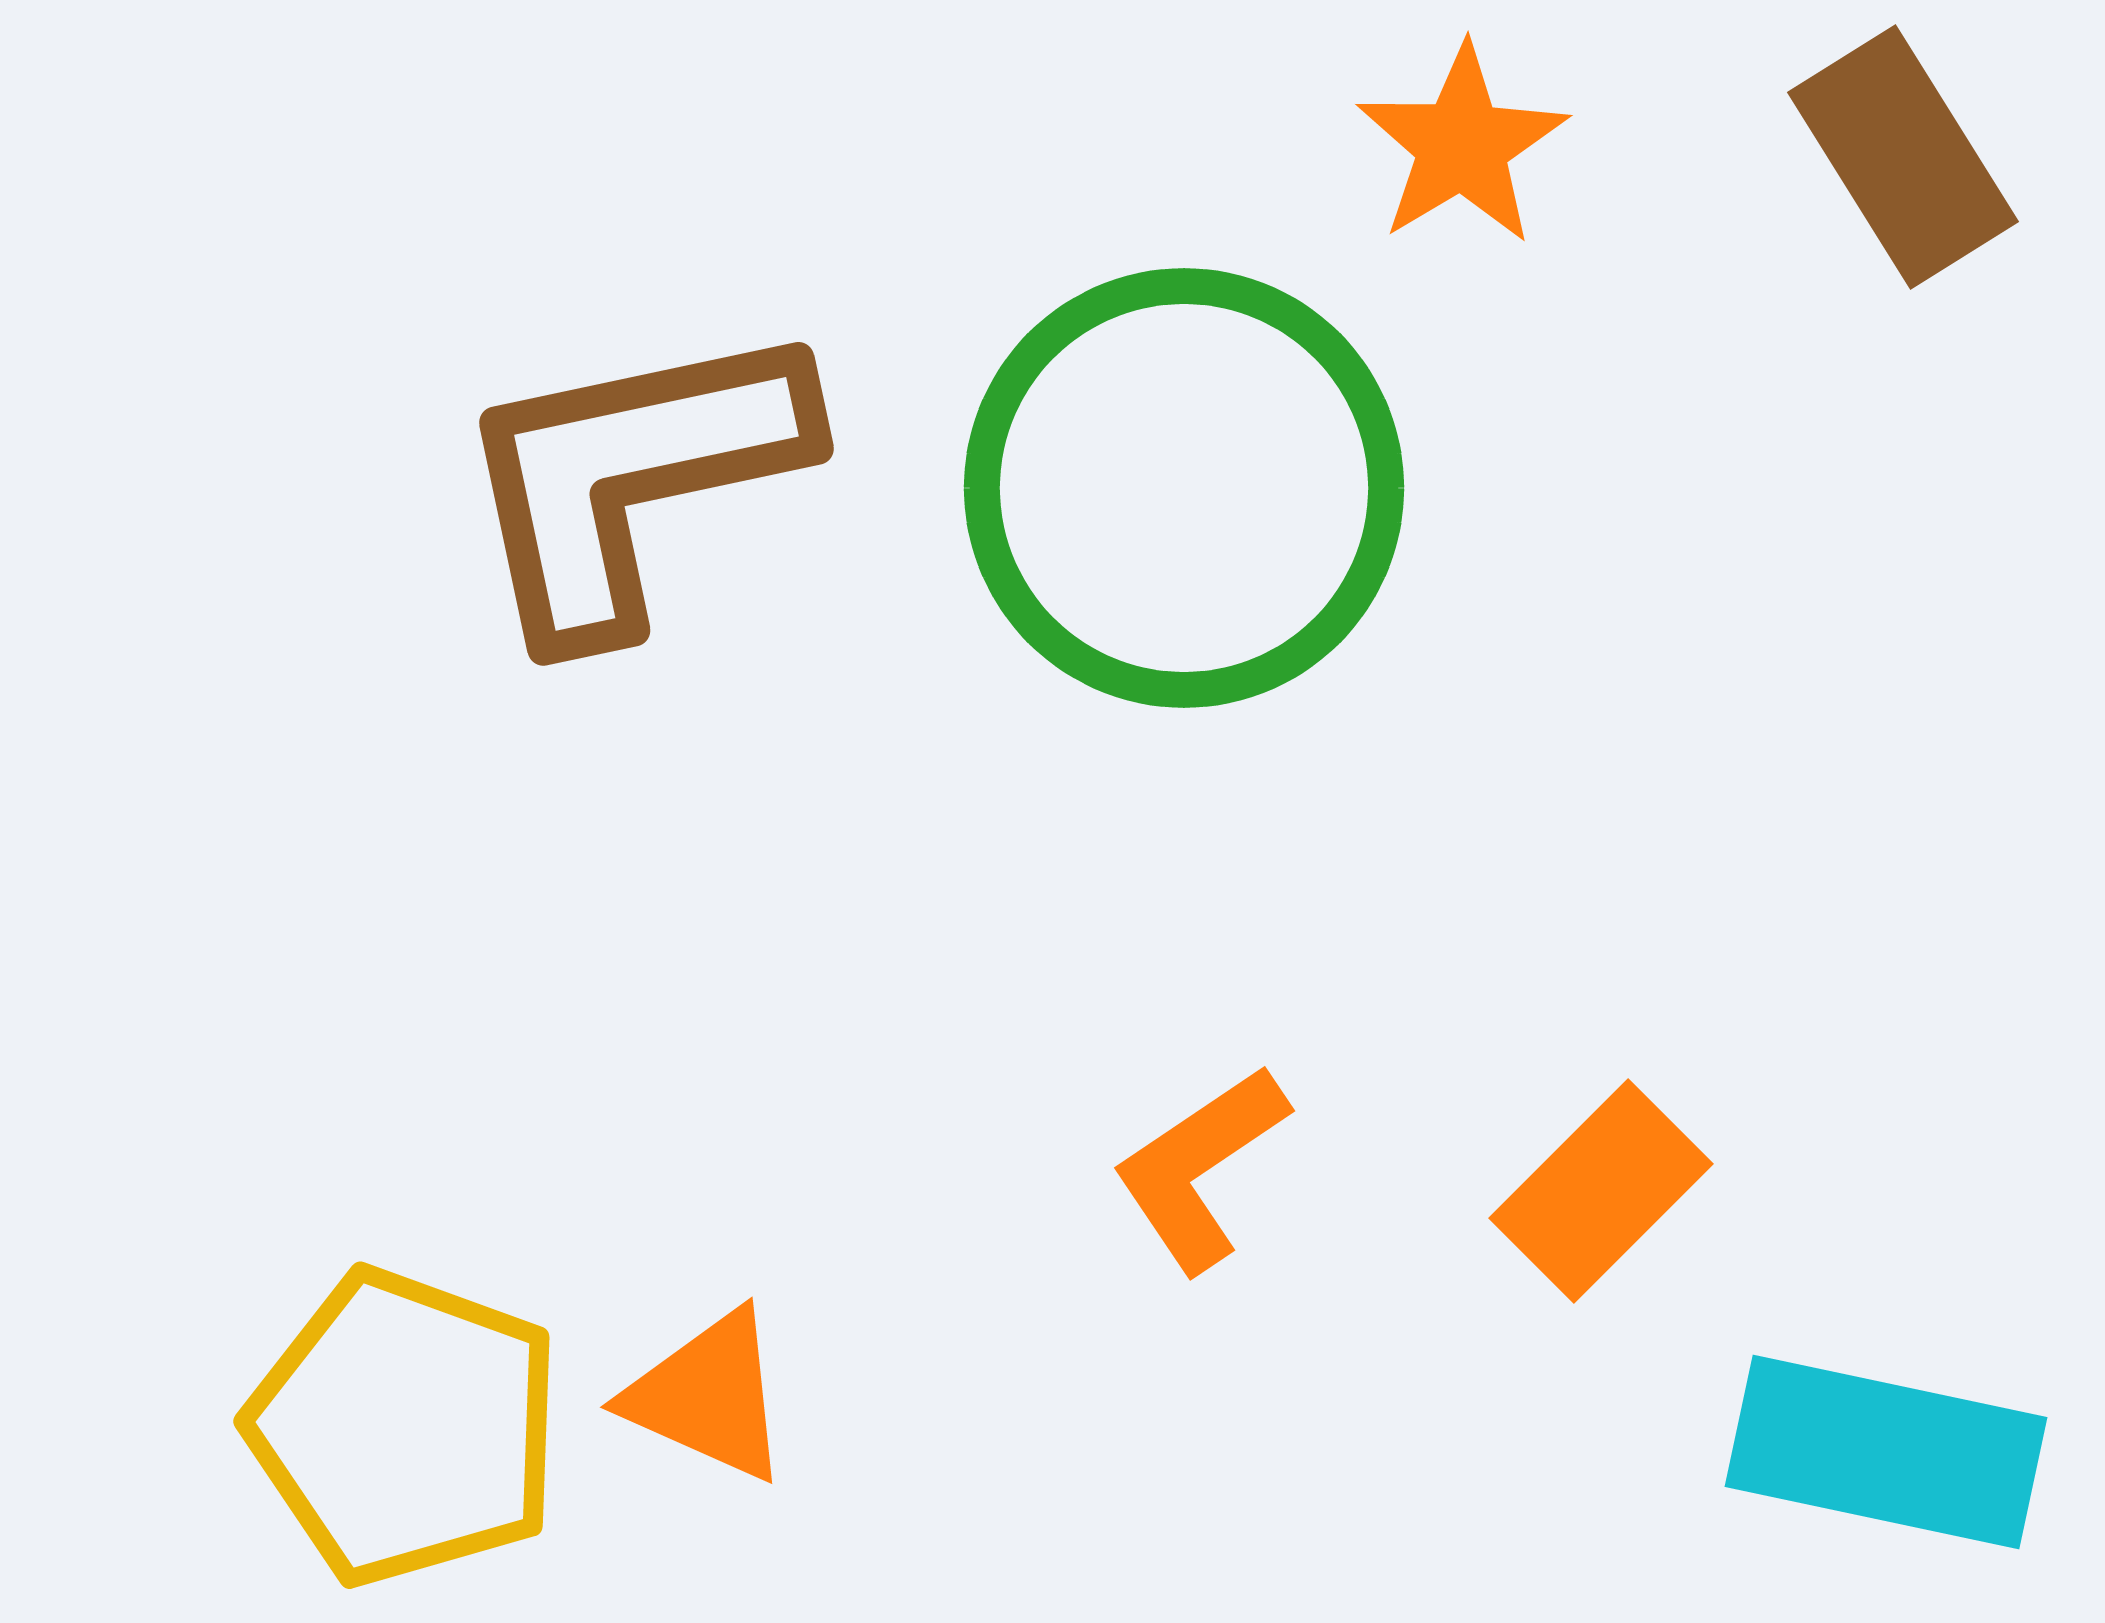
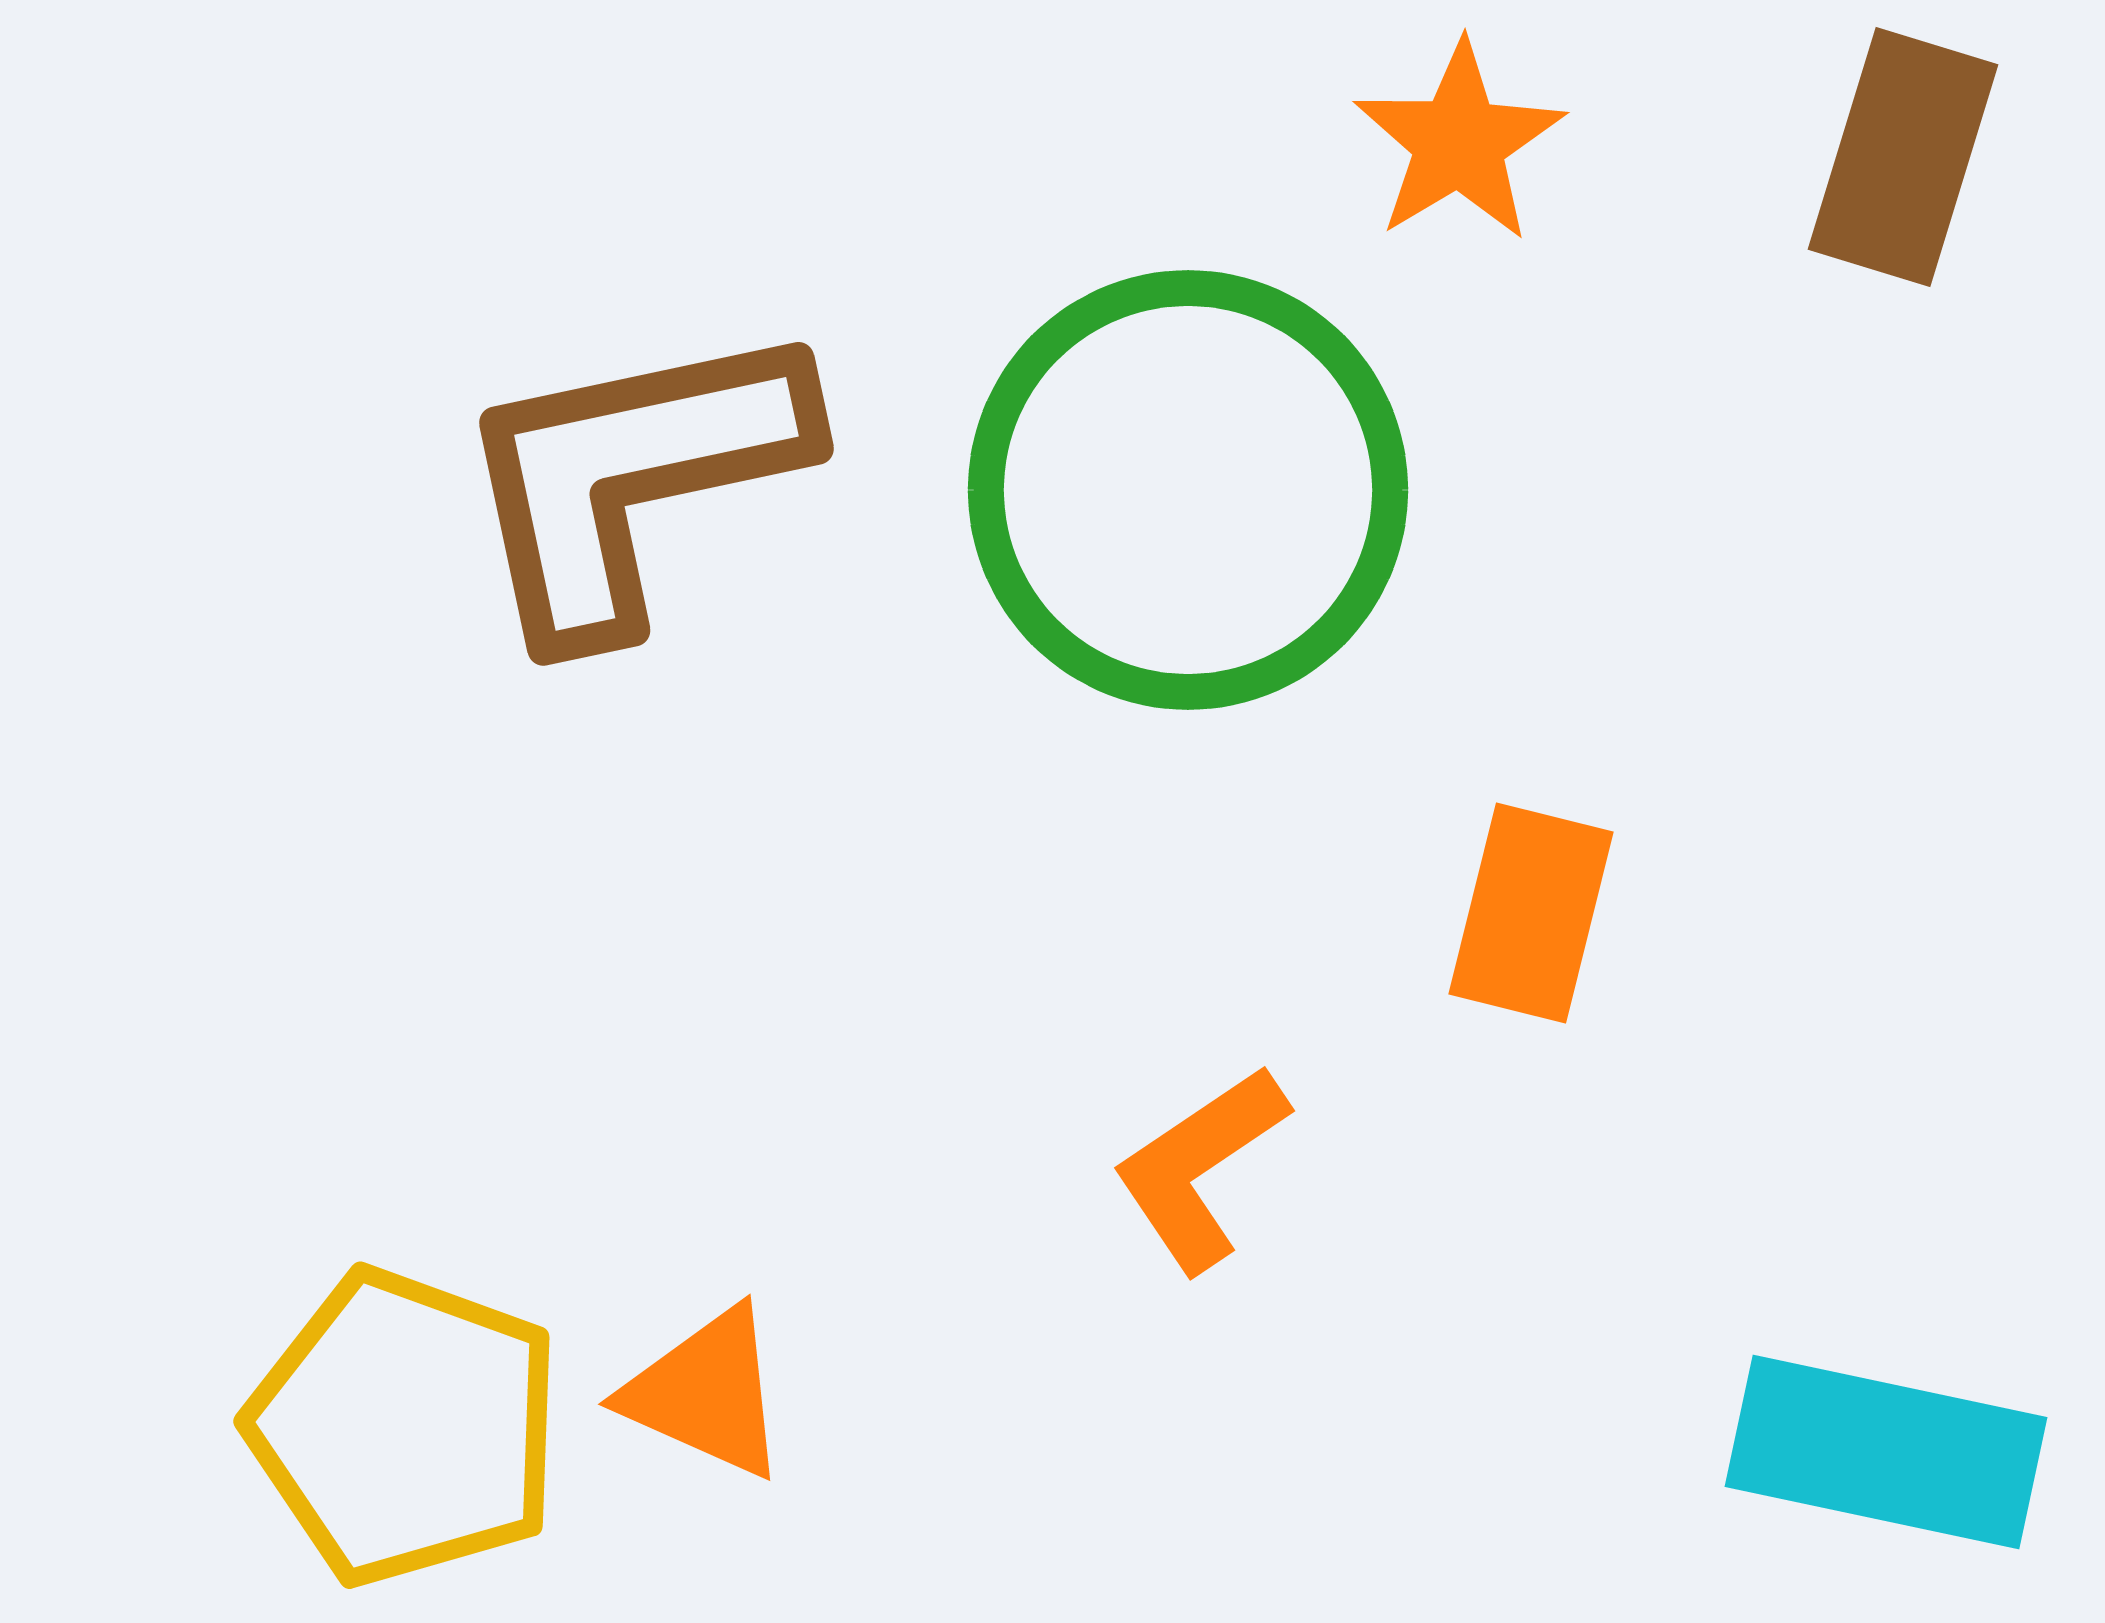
orange star: moved 3 px left, 3 px up
brown rectangle: rotated 49 degrees clockwise
green circle: moved 4 px right, 2 px down
orange rectangle: moved 70 px left, 278 px up; rotated 31 degrees counterclockwise
orange triangle: moved 2 px left, 3 px up
